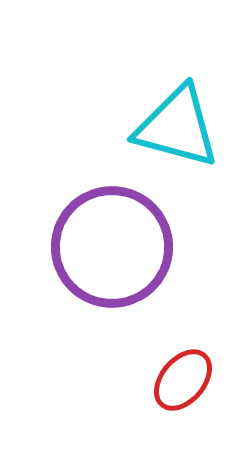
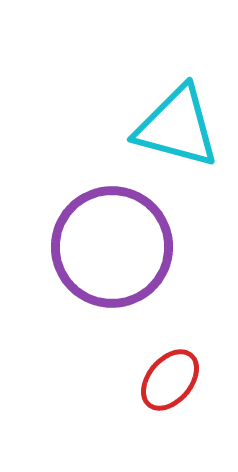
red ellipse: moved 13 px left
